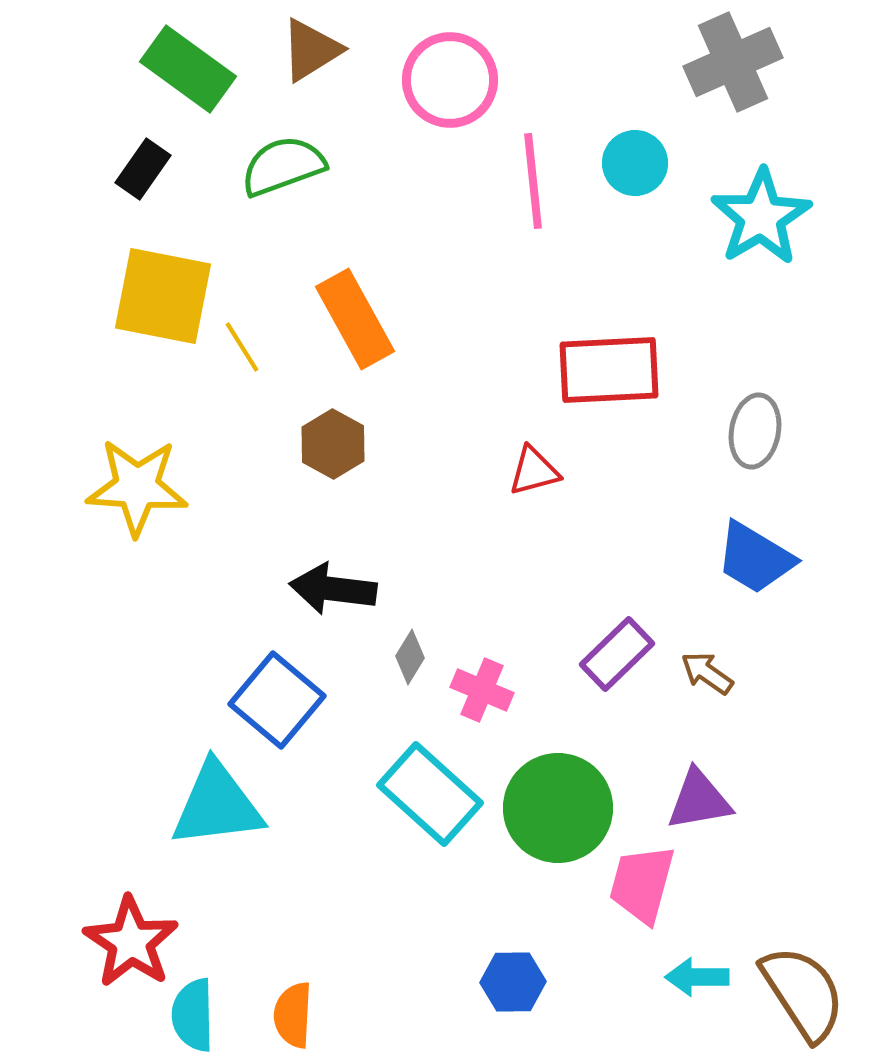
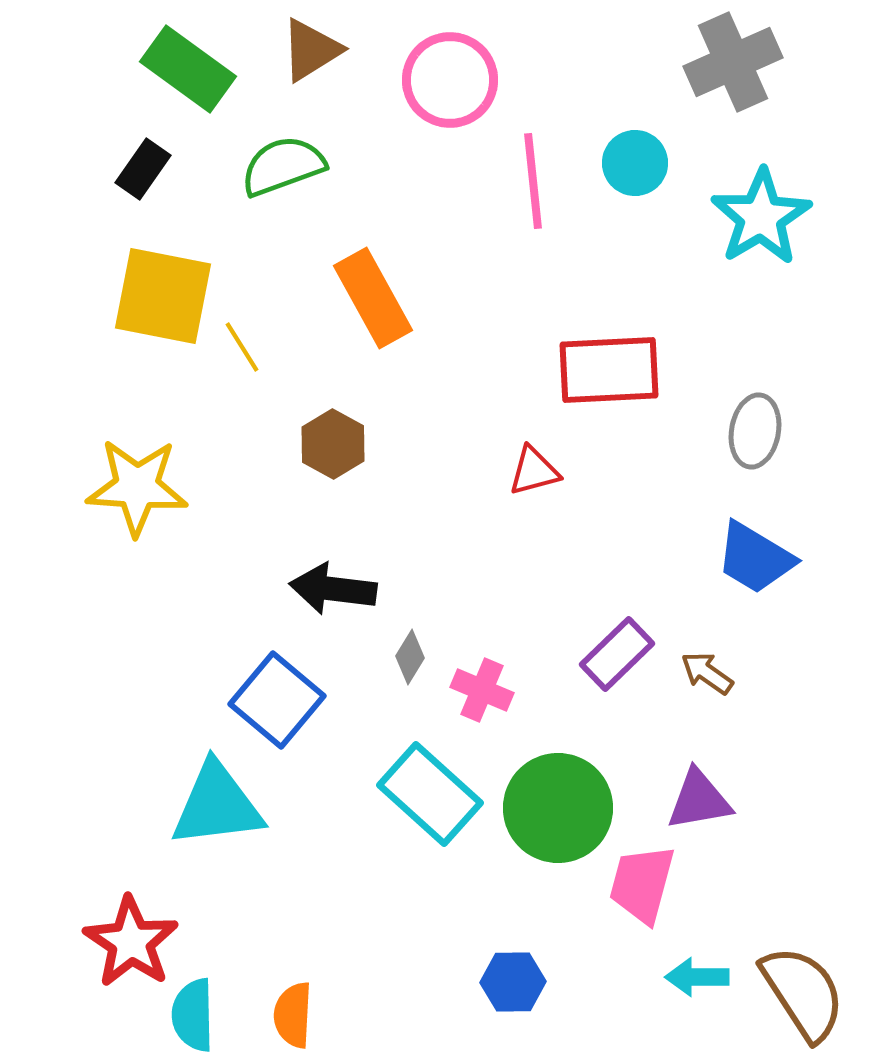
orange rectangle: moved 18 px right, 21 px up
